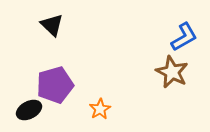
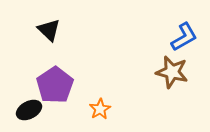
black triangle: moved 3 px left, 5 px down
brown star: rotated 12 degrees counterclockwise
purple pentagon: rotated 18 degrees counterclockwise
